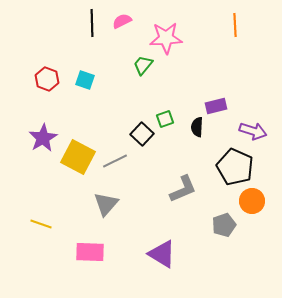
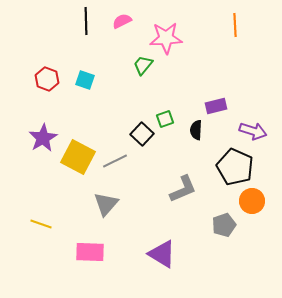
black line: moved 6 px left, 2 px up
black semicircle: moved 1 px left, 3 px down
